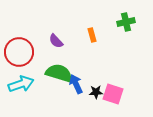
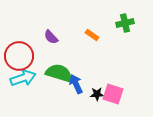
green cross: moved 1 px left, 1 px down
orange rectangle: rotated 40 degrees counterclockwise
purple semicircle: moved 5 px left, 4 px up
red circle: moved 4 px down
cyan arrow: moved 2 px right, 6 px up
black star: moved 1 px right, 2 px down
